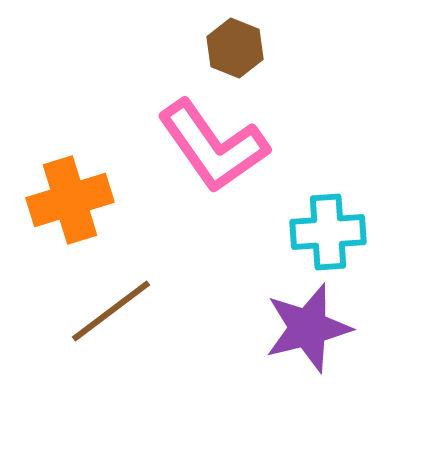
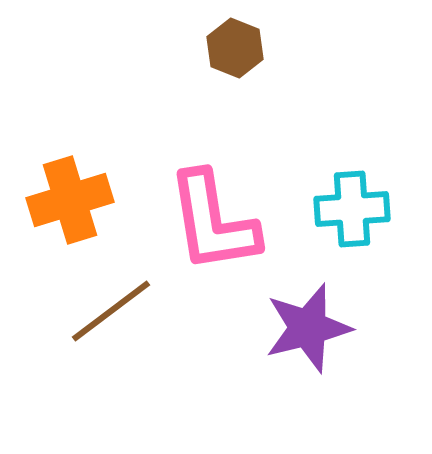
pink L-shape: moved 76 px down; rotated 26 degrees clockwise
cyan cross: moved 24 px right, 23 px up
